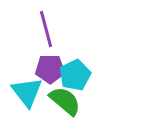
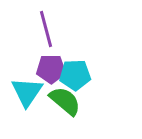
purple pentagon: moved 1 px right
cyan pentagon: rotated 24 degrees clockwise
cyan triangle: rotated 12 degrees clockwise
